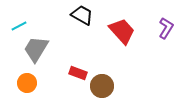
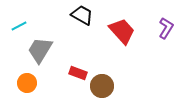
gray trapezoid: moved 4 px right, 1 px down
